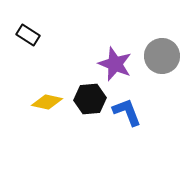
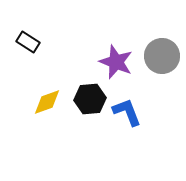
black rectangle: moved 7 px down
purple star: moved 1 px right, 2 px up
yellow diamond: rotated 32 degrees counterclockwise
